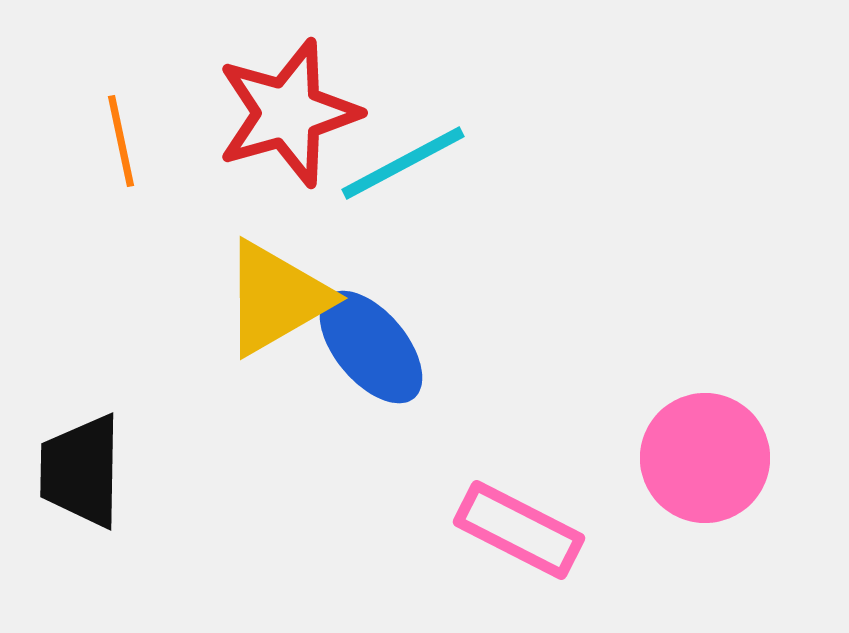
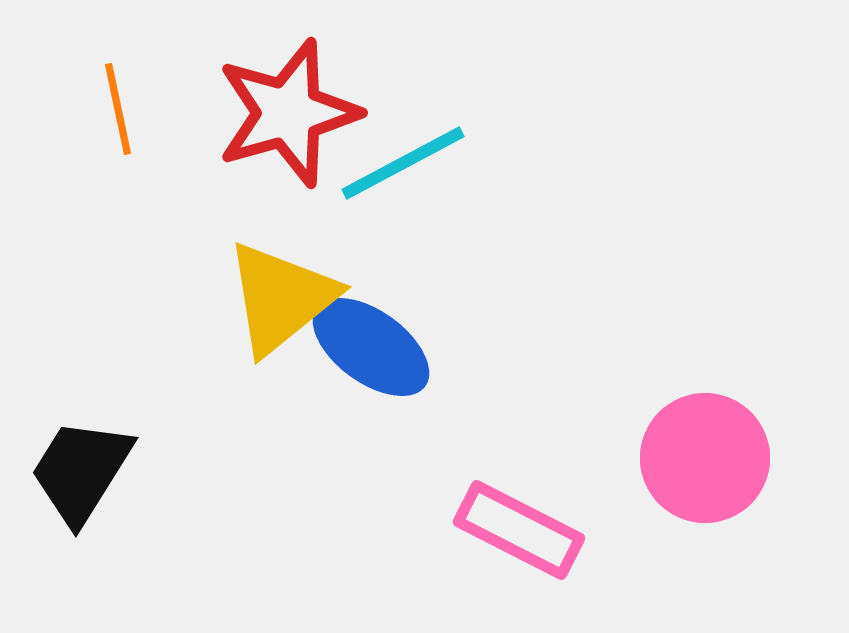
orange line: moved 3 px left, 32 px up
yellow triangle: moved 5 px right; rotated 9 degrees counterclockwise
blue ellipse: rotated 14 degrees counterclockwise
black trapezoid: rotated 31 degrees clockwise
